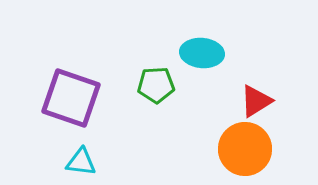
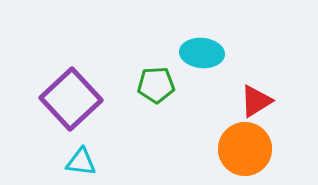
purple square: moved 1 px down; rotated 28 degrees clockwise
